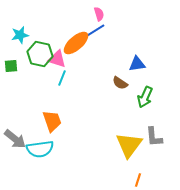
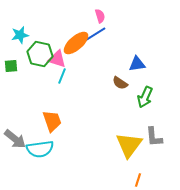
pink semicircle: moved 1 px right, 2 px down
blue line: moved 1 px right, 3 px down
cyan line: moved 2 px up
